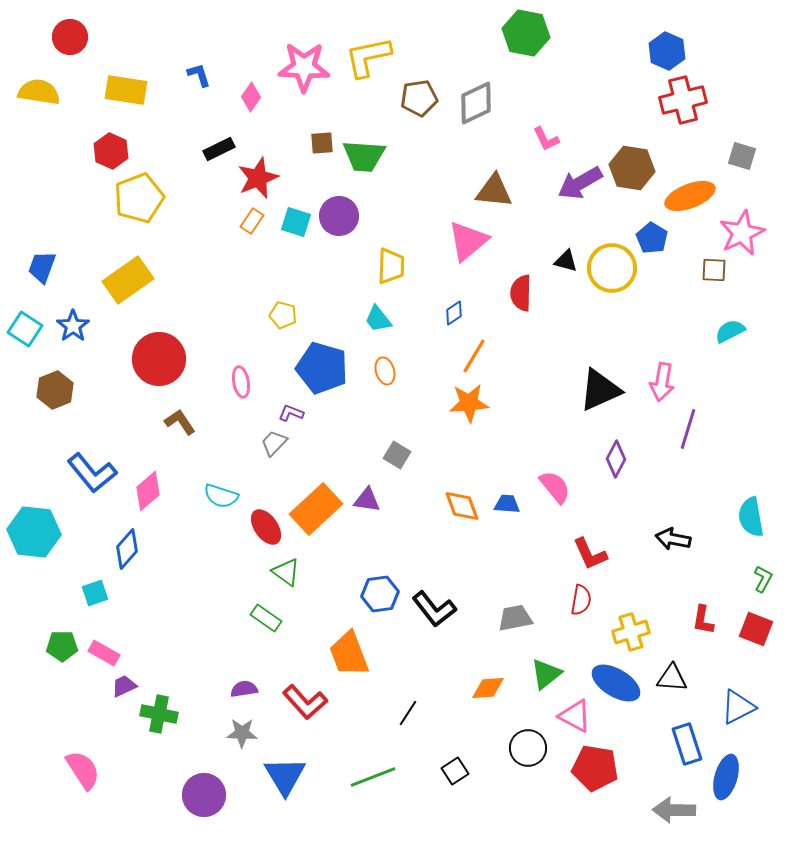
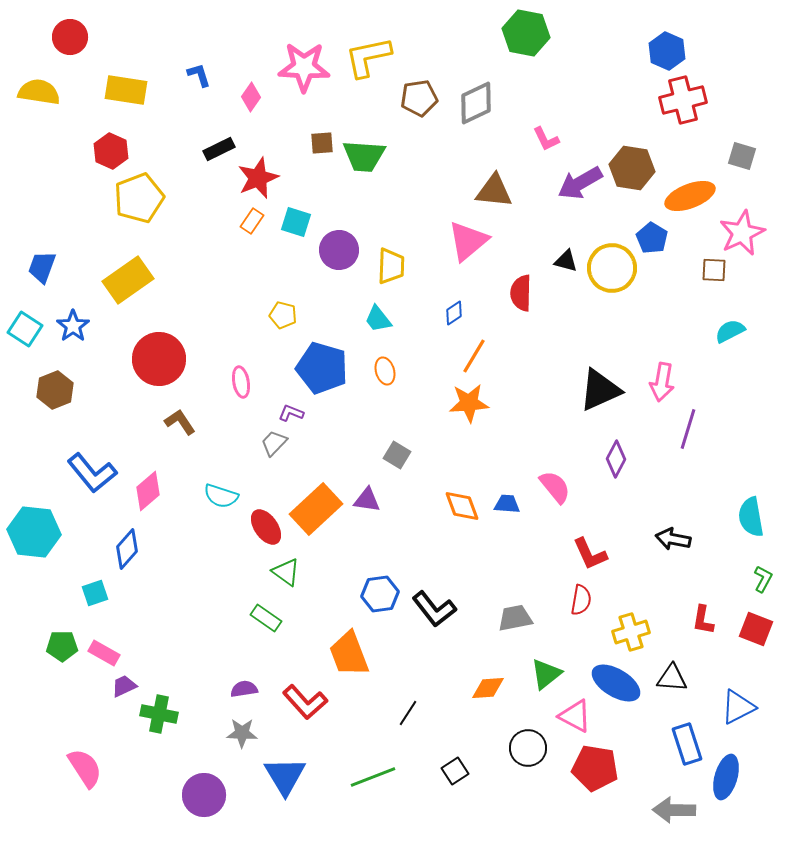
purple circle at (339, 216): moved 34 px down
pink semicircle at (83, 770): moved 2 px right, 2 px up
